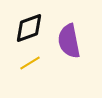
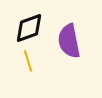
yellow line: moved 2 px left, 2 px up; rotated 75 degrees counterclockwise
